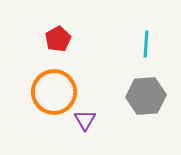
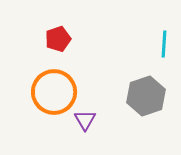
red pentagon: rotated 10 degrees clockwise
cyan line: moved 18 px right
gray hexagon: rotated 15 degrees counterclockwise
